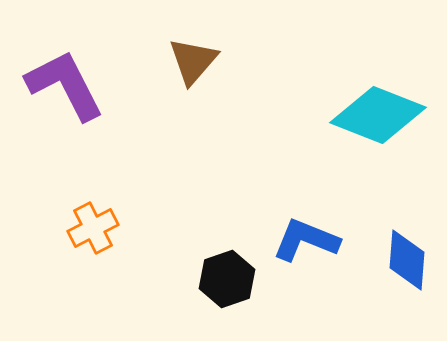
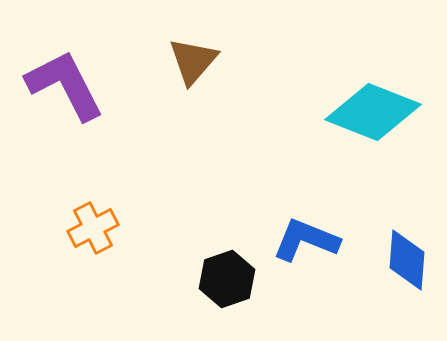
cyan diamond: moved 5 px left, 3 px up
